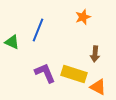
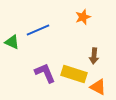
blue line: rotated 45 degrees clockwise
brown arrow: moved 1 px left, 2 px down
